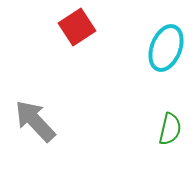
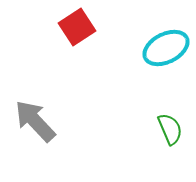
cyan ellipse: rotated 42 degrees clockwise
green semicircle: rotated 36 degrees counterclockwise
